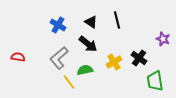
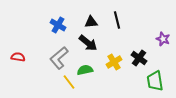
black triangle: rotated 40 degrees counterclockwise
black arrow: moved 1 px up
